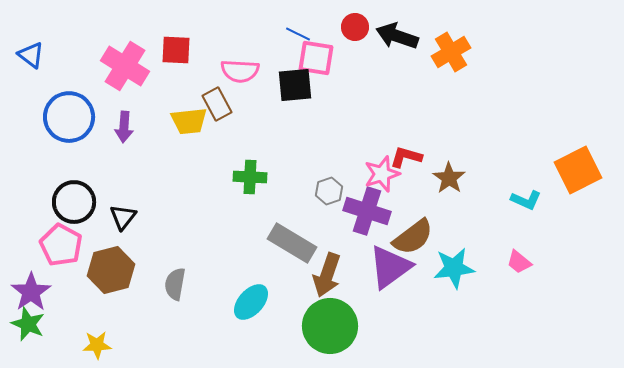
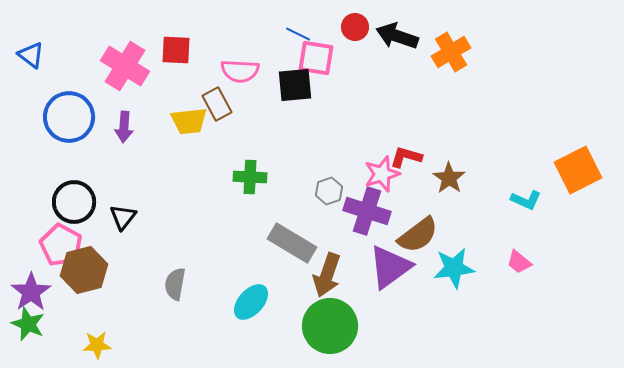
brown semicircle: moved 5 px right, 2 px up
brown hexagon: moved 27 px left
